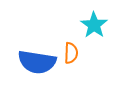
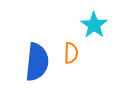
blue semicircle: rotated 93 degrees counterclockwise
